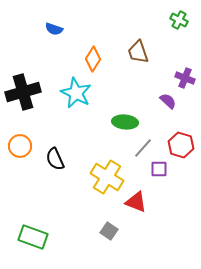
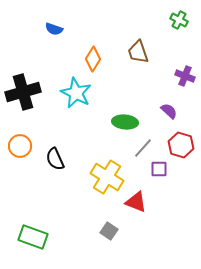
purple cross: moved 2 px up
purple semicircle: moved 1 px right, 10 px down
